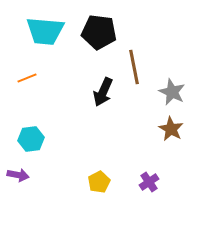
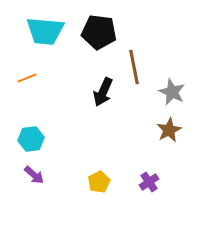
brown star: moved 2 px left, 1 px down; rotated 15 degrees clockwise
purple arrow: moved 16 px right; rotated 30 degrees clockwise
